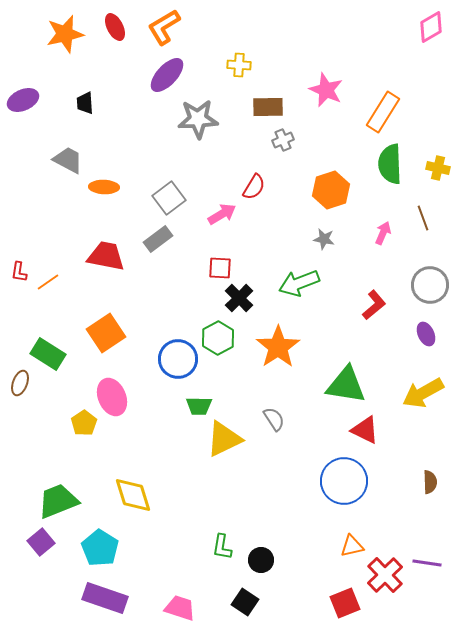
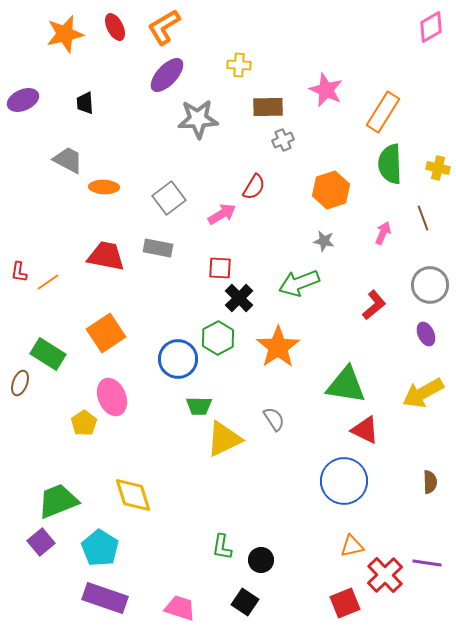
gray rectangle at (158, 239): moved 9 px down; rotated 48 degrees clockwise
gray star at (324, 239): moved 2 px down
